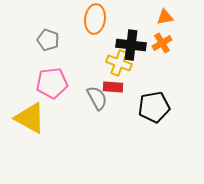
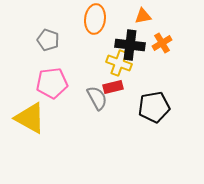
orange triangle: moved 22 px left, 1 px up
black cross: moved 1 px left
red rectangle: rotated 18 degrees counterclockwise
